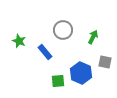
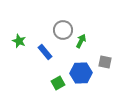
green arrow: moved 12 px left, 4 px down
blue hexagon: rotated 25 degrees counterclockwise
green square: moved 2 px down; rotated 24 degrees counterclockwise
